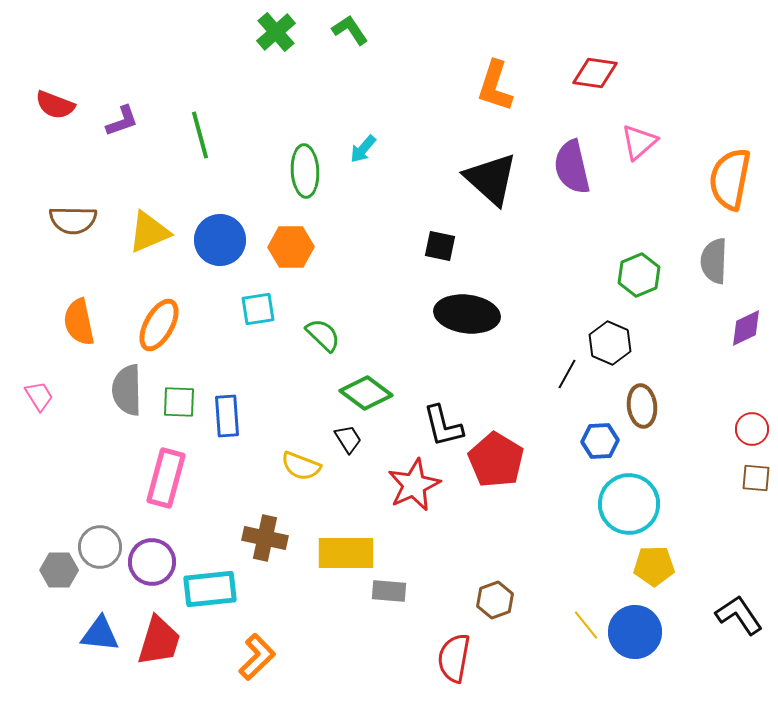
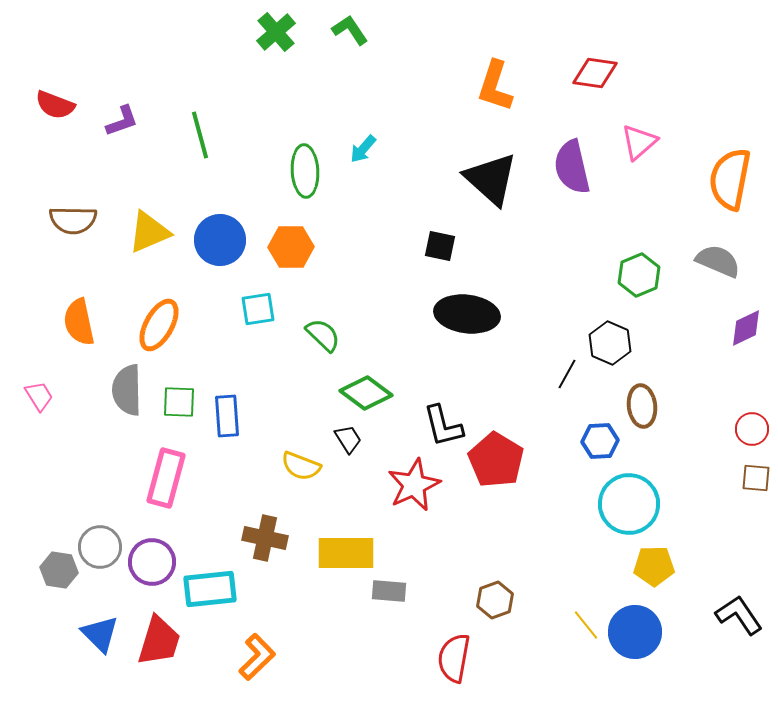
gray semicircle at (714, 261): moved 4 px right; rotated 111 degrees clockwise
gray hexagon at (59, 570): rotated 9 degrees clockwise
blue triangle at (100, 634): rotated 39 degrees clockwise
